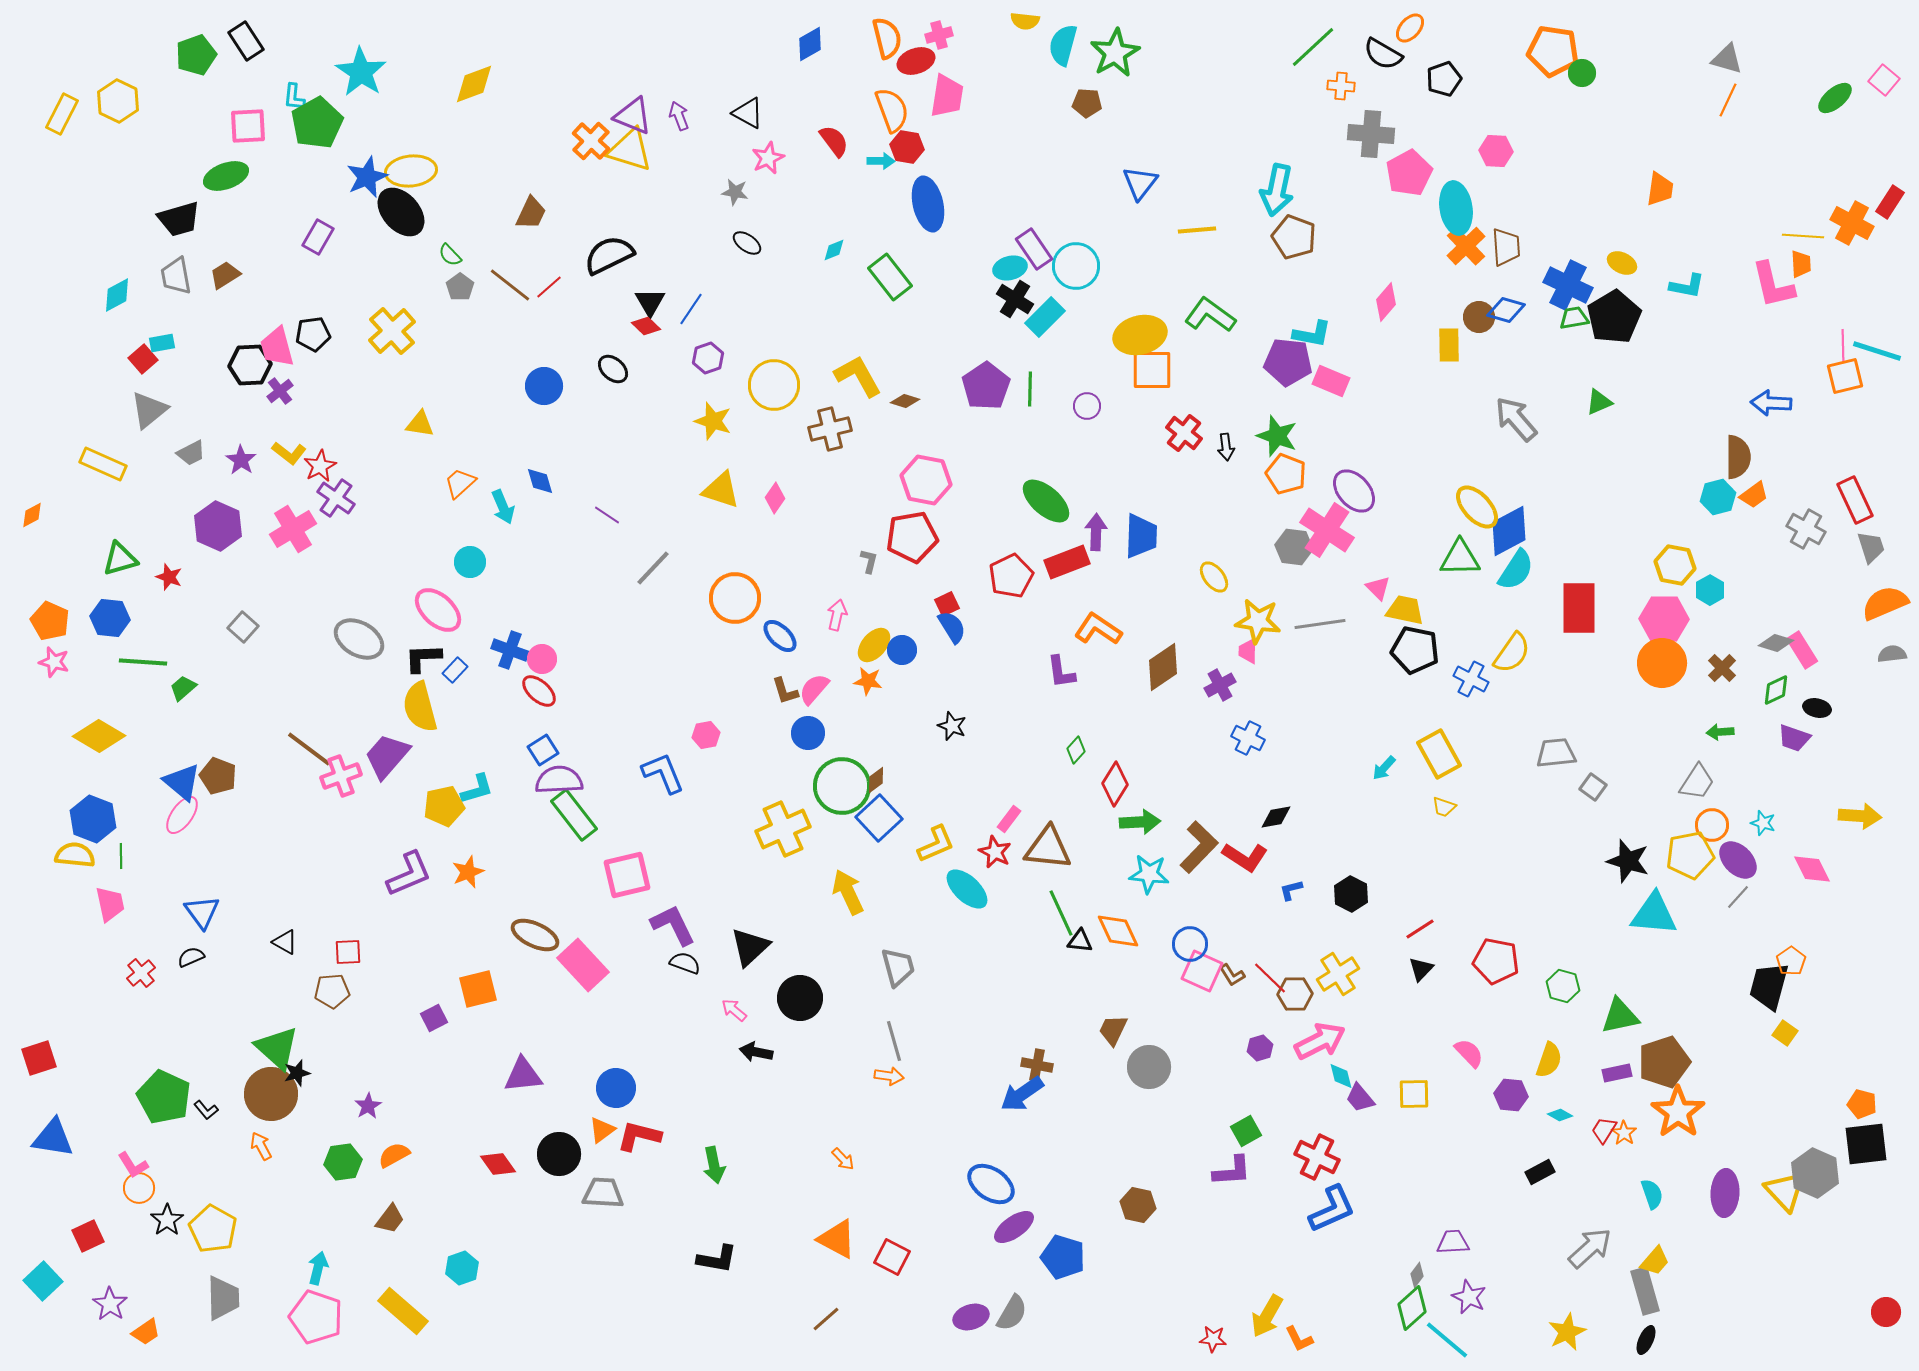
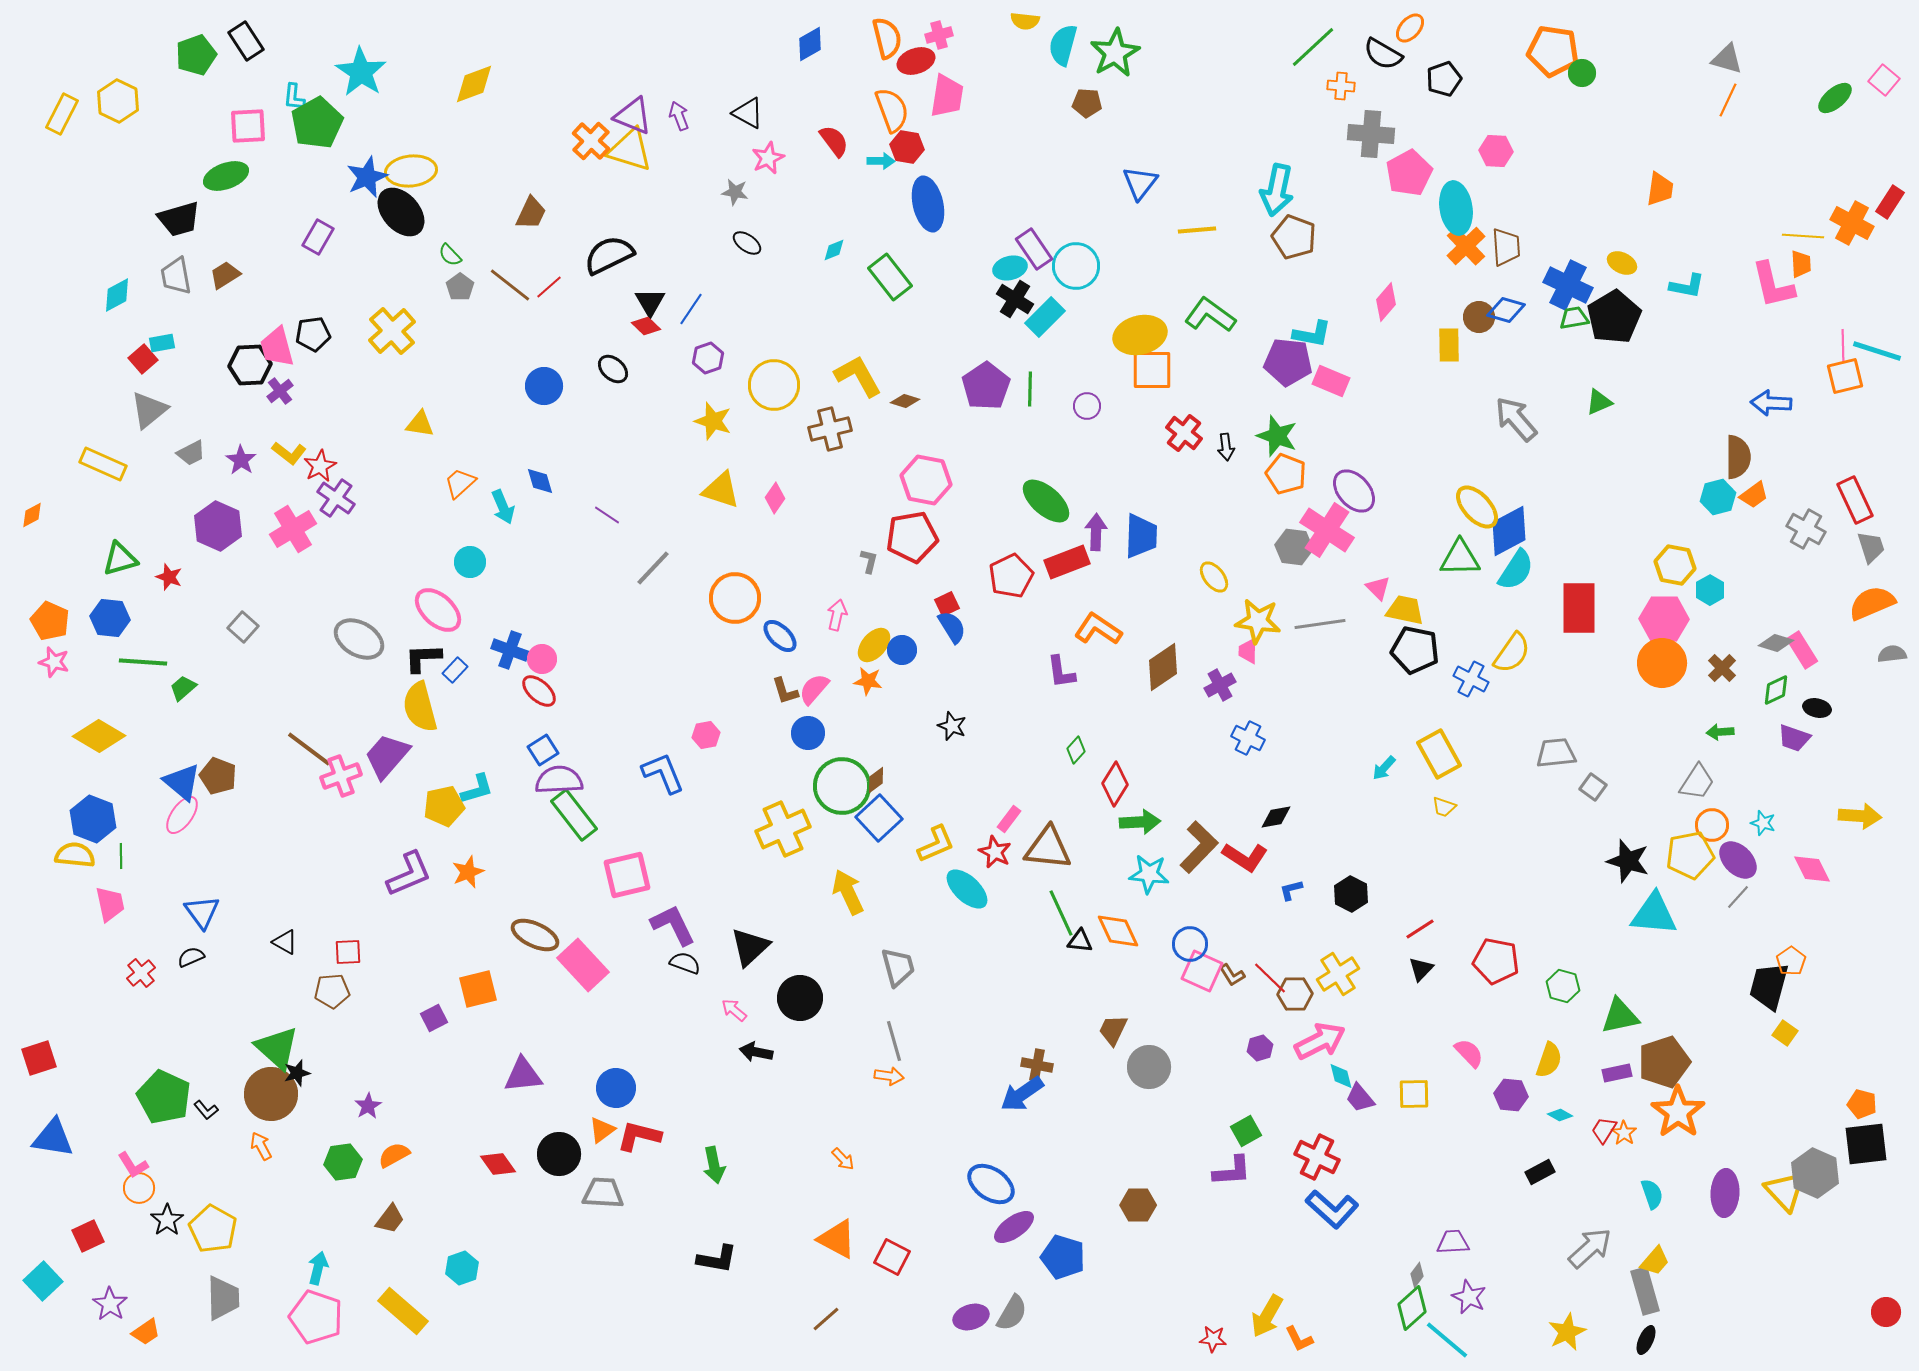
orange semicircle at (1885, 603): moved 13 px left
brown hexagon at (1138, 1205): rotated 12 degrees counterclockwise
blue L-shape at (1332, 1209): rotated 66 degrees clockwise
